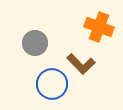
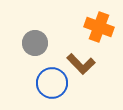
blue circle: moved 1 px up
